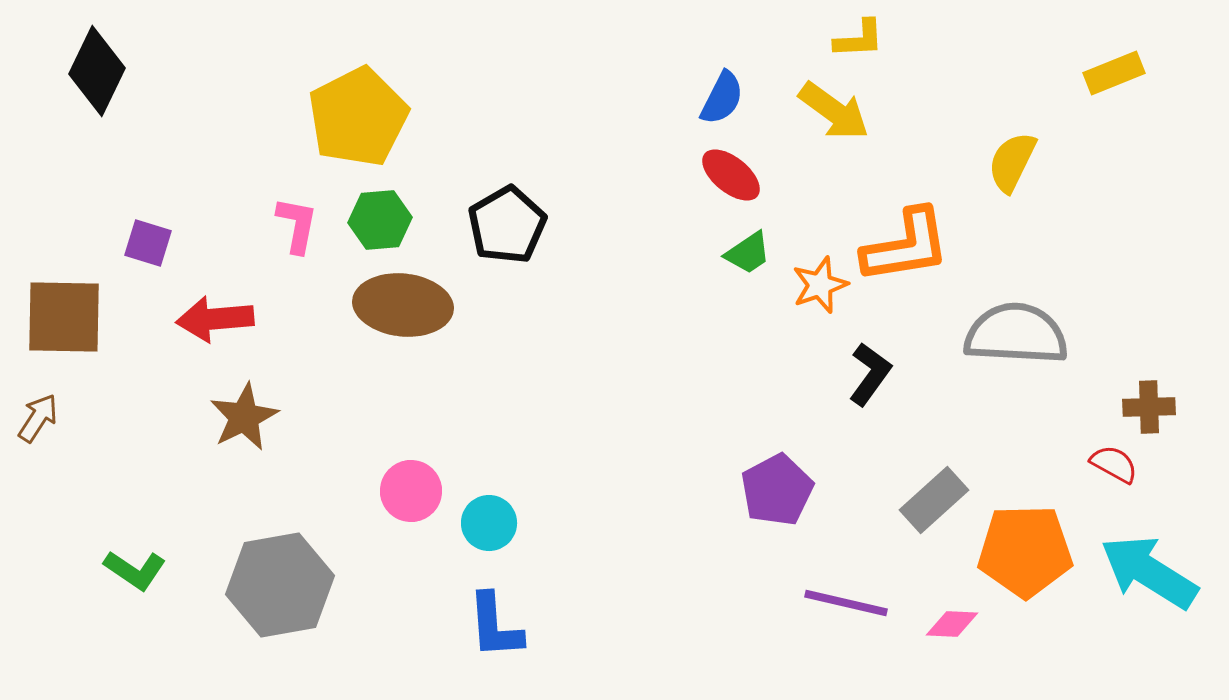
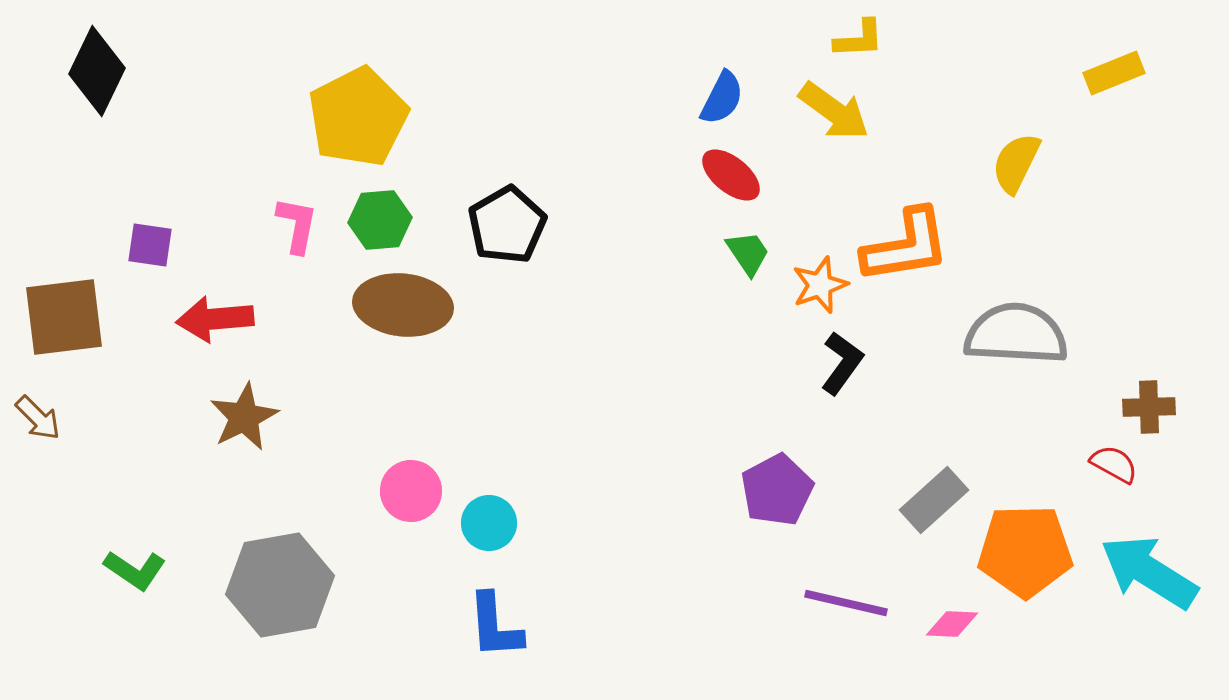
yellow semicircle: moved 4 px right, 1 px down
purple square: moved 2 px right, 2 px down; rotated 9 degrees counterclockwise
green trapezoid: rotated 90 degrees counterclockwise
brown square: rotated 8 degrees counterclockwise
black L-shape: moved 28 px left, 11 px up
brown arrow: rotated 102 degrees clockwise
